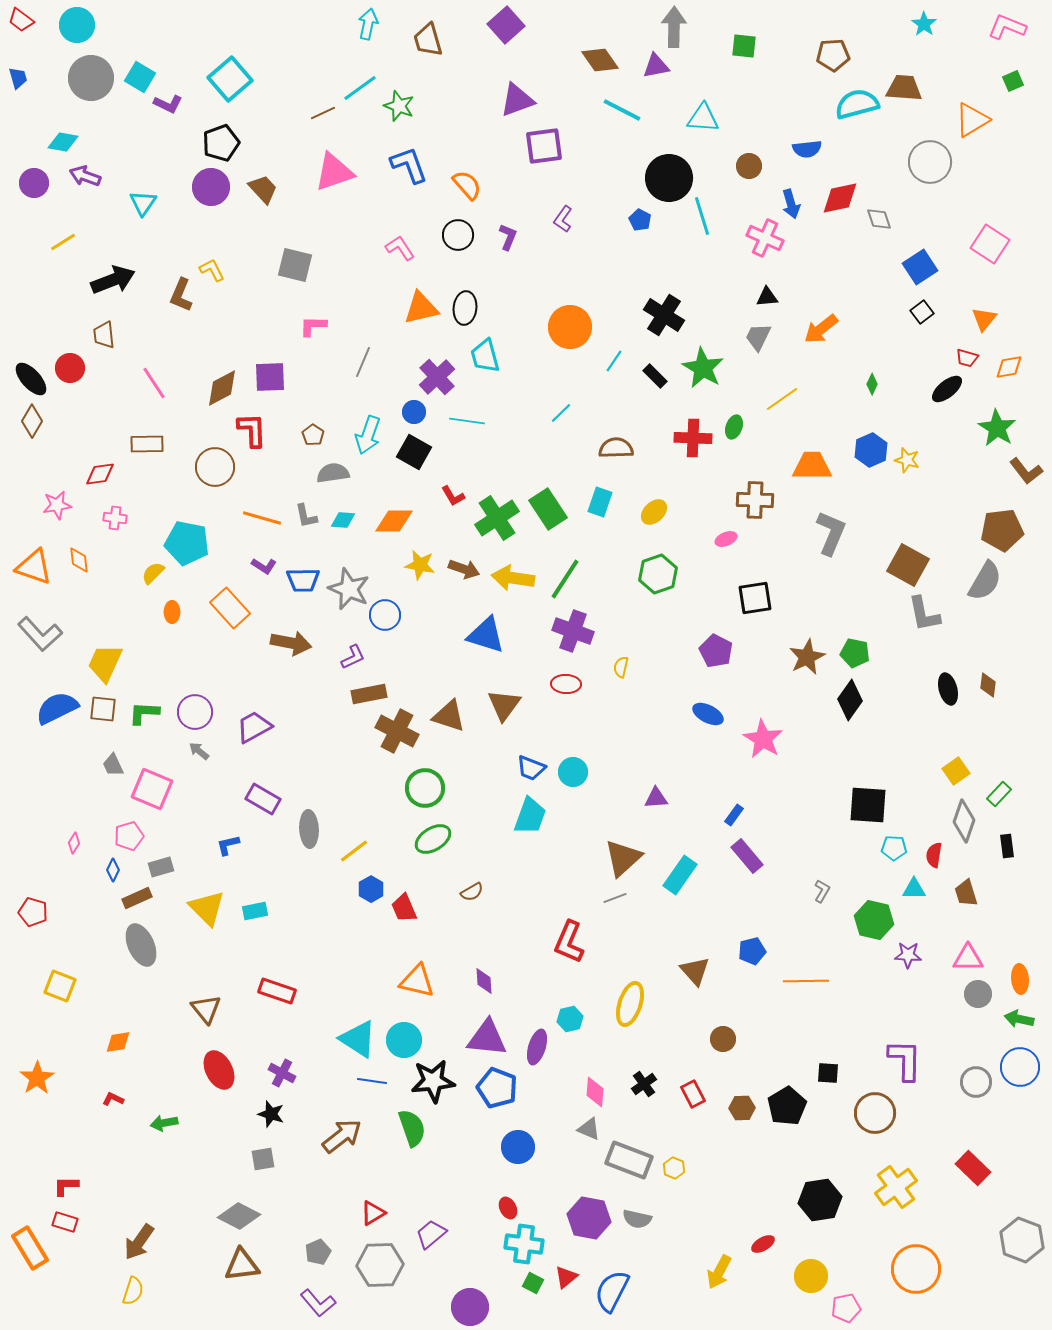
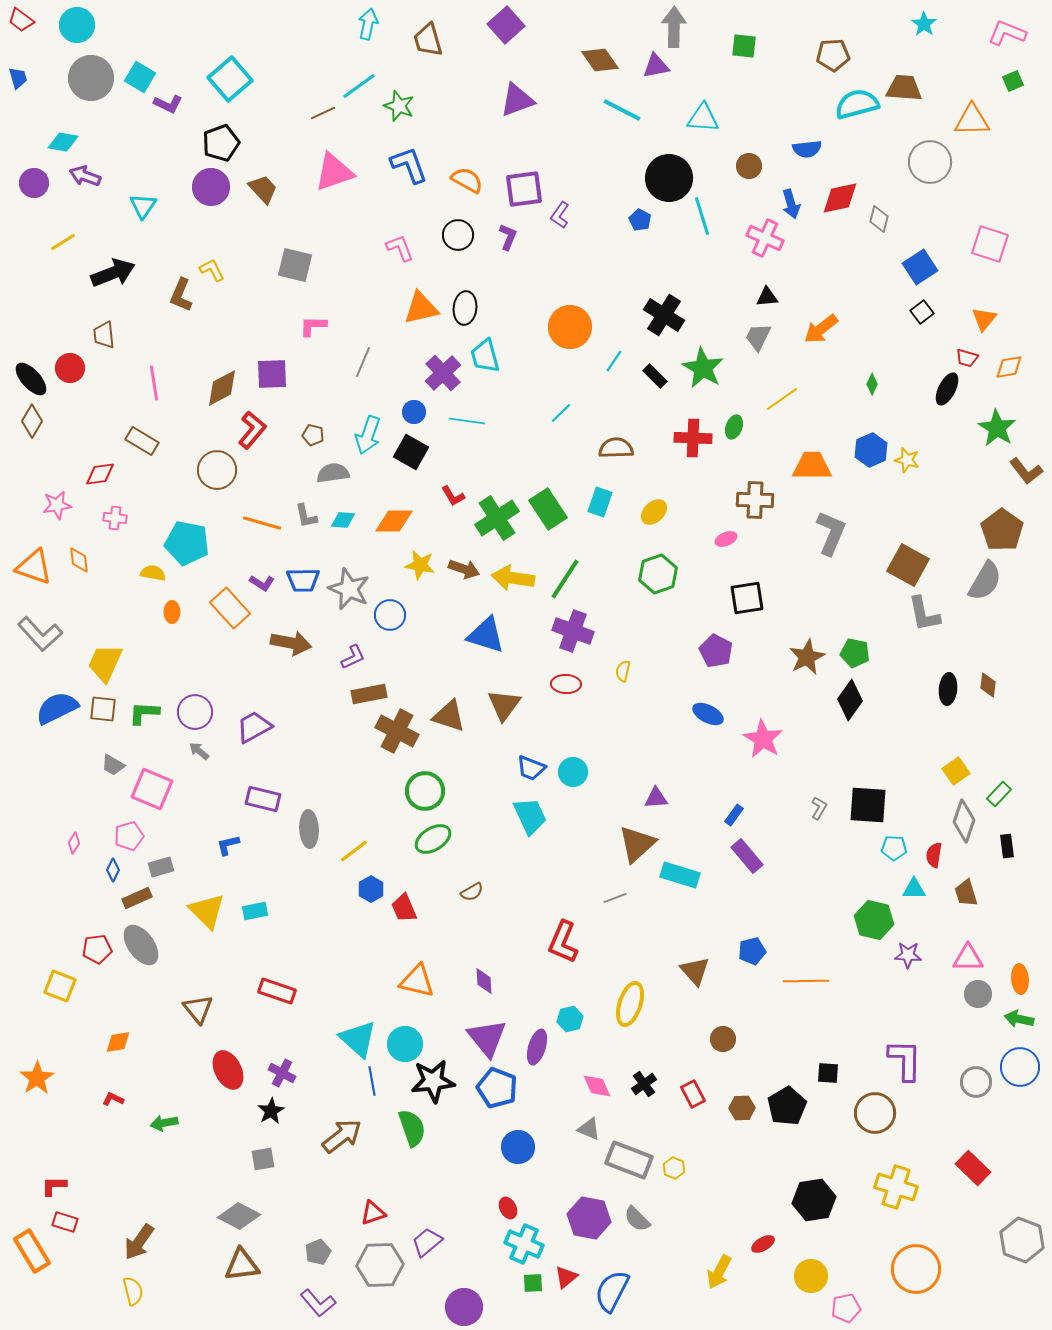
pink L-shape at (1007, 27): moved 6 px down
cyan line at (360, 88): moved 1 px left, 2 px up
orange triangle at (972, 120): rotated 30 degrees clockwise
purple square at (544, 146): moved 20 px left, 43 px down
orange semicircle at (467, 185): moved 5 px up; rotated 20 degrees counterclockwise
cyan triangle at (143, 203): moved 3 px down
purple L-shape at (563, 219): moved 3 px left, 4 px up
gray diamond at (879, 219): rotated 32 degrees clockwise
pink square at (990, 244): rotated 15 degrees counterclockwise
pink L-shape at (400, 248): rotated 12 degrees clockwise
black arrow at (113, 280): moved 7 px up
purple square at (270, 377): moved 2 px right, 3 px up
purple cross at (437, 377): moved 6 px right, 4 px up
pink line at (154, 383): rotated 24 degrees clockwise
black ellipse at (947, 389): rotated 24 degrees counterclockwise
red L-shape at (252, 430): rotated 42 degrees clockwise
brown pentagon at (313, 435): rotated 20 degrees counterclockwise
brown rectangle at (147, 444): moved 5 px left, 3 px up; rotated 32 degrees clockwise
black square at (414, 452): moved 3 px left
brown circle at (215, 467): moved 2 px right, 3 px down
orange line at (262, 518): moved 5 px down
brown pentagon at (1002, 530): rotated 30 degrees counterclockwise
purple L-shape at (264, 566): moved 2 px left, 17 px down
yellow semicircle at (153, 573): rotated 55 degrees clockwise
black square at (755, 598): moved 8 px left
blue circle at (385, 615): moved 5 px right
yellow semicircle at (621, 667): moved 2 px right, 4 px down
black ellipse at (948, 689): rotated 20 degrees clockwise
gray trapezoid at (113, 765): rotated 35 degrees counterclockwise
green circle at (425, 788): moved 3 px down
purple rectangle at (263, 799): rotated 16 degrees counterclockwise
cyan trapezoid at (530, 816): rotated 45 degrees counterclockwise
brown triangle at (623, 858): moved 14 px right, 14 px up
cyan rectangle at (680, 875): rotated 72 degrees clockwise
gray L-shape at (822, 891): moved 3 px left, 83 px up
yellow triangle at (207, 908): moved 3 px down
red pentagon at (33, 912): moved 64 px right, 37 px down; rotated 24 degrees counterclockwise
red L-shape at (569, 942): moved 6 px left
gray ellipse at (141, 945): rotated 12 degrees counterclockwise
brown triangle at (206, 1009): moved 8 px left
purple triangle at (487, 1038): rotated 45 degrees clockwise
cyan triangle at (358, 1039): rotated 9 degrees clockwise
cyan circle at (404, 1040): moved 1 px right, 4 px down
red ellipse at (219, 1070): moved 9 px right
blue line at (372, 1081): rotated 72 degrees clockwise
pink diamond at (595, 1092): moved 2 px right, 6 px up; rotated 28 degrees counterclockwise
black star at (271, 1114): moved 3 px up; rotated 24 degrees clockwise
red L-shape at (66, 1186): moved 12 px left
yellow cross at (896, 1187): rotated 36 degrees counterclockwise
black hexagon at (820, 1200): moved 6 px left
red triangle at (373, 1213): rotated 12 degrees clockwise
gray semicircle at (637, 1219): rotated 32 degrees clockwise
purple trapezoid at (431, 1234): moved 4 px left, 8 px down
cyan cross at (524, 1244): rotated 15 degrees clockwise
orange rectangle at (30, 1248): moved 2 px right, 3 px down
green square at (533, 1283): rotated 30 degrees counterclockwise
yellow semicircle at (133, 1291): rotated 32 degrees counterclockwise
purple circle at (470, 1307): moved 6 px left
